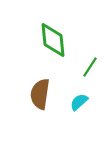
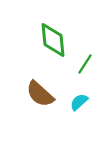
green line: moved 5 px left, 3 px up
brown semicircle: rotated 56 degrees counterclockwise
